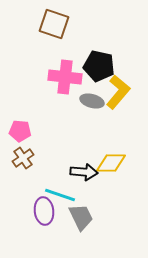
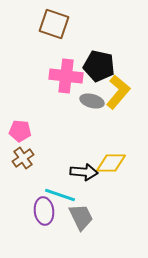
pink cross: moved 1 px right, 1 px up
